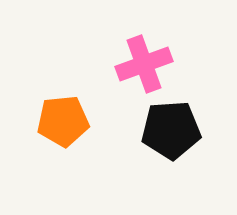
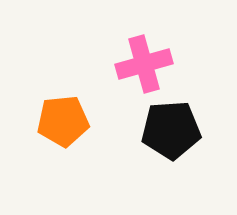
pink cross: rotated 4 degrees clockwise
